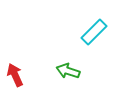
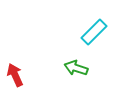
green arrow: moved 8 px right, 3 px up
